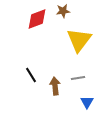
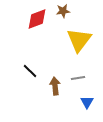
black line: moved 1 px left, 4 px up; rotated 14 degrees counterclockwise
